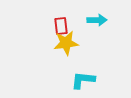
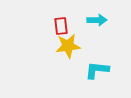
yellow star: moved 2 px right, 3 px down
cyan L-shape: moved 14 px right, 10 px up
